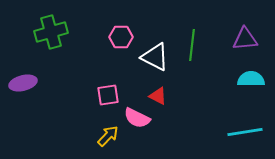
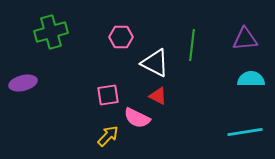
white triangle: moved 6 px down
